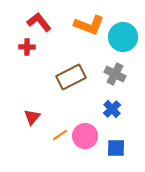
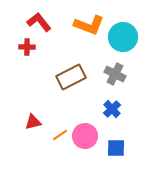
red triangle: moved 1 px right, 5 px down; rotated 36 degrees clockwise
